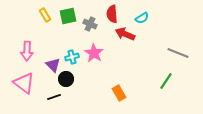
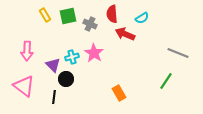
pink triangle: moved 3 px down
black line: rotated 64 degrees counterclockwise
